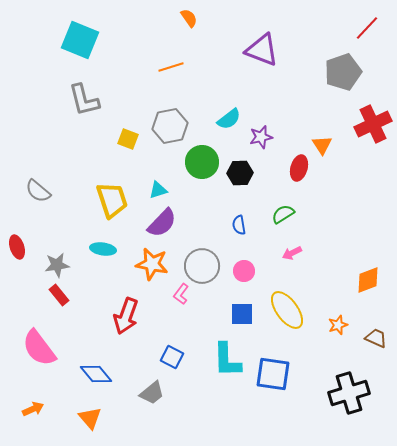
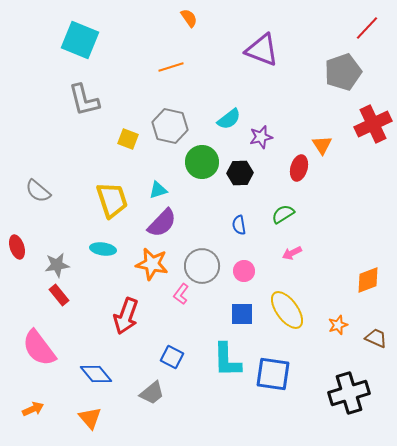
gray hexagon at (170, 126): rotated 24 degrees clockwise
